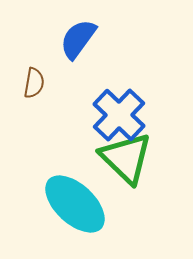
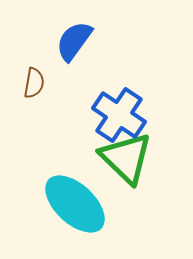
blue semicircle: moved 4 px left, 2 px down
blue cross: rotated 10 degrees counterclockwise
